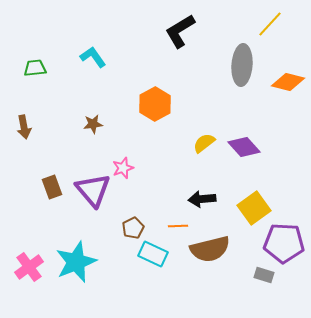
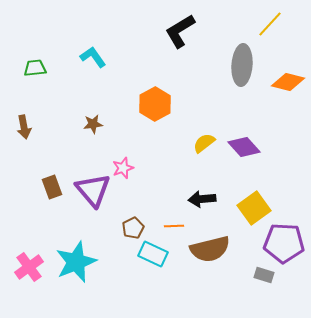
orange line: moved 4 px left
